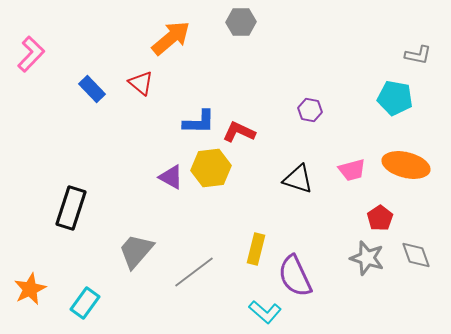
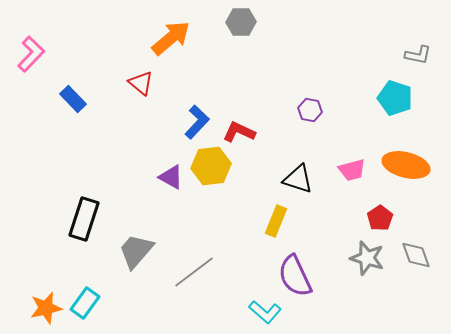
blue rectangle: moved 19 px left, 10 px down
cyan pentagon: rotated 8 degrees clockwise
blue L-shape: moved 2 px left; rotated 48 degrees counterclockwise
yellow hexagon: moved 2 px up
black rectangle: moved 13 px right, 11 px down
yellow rectangle: moved 20 px right, 28 px up; rotated 8 degrees clockwise
orange star: moved 16 px right, 19 px down; rotated 12 degrees clockwise
